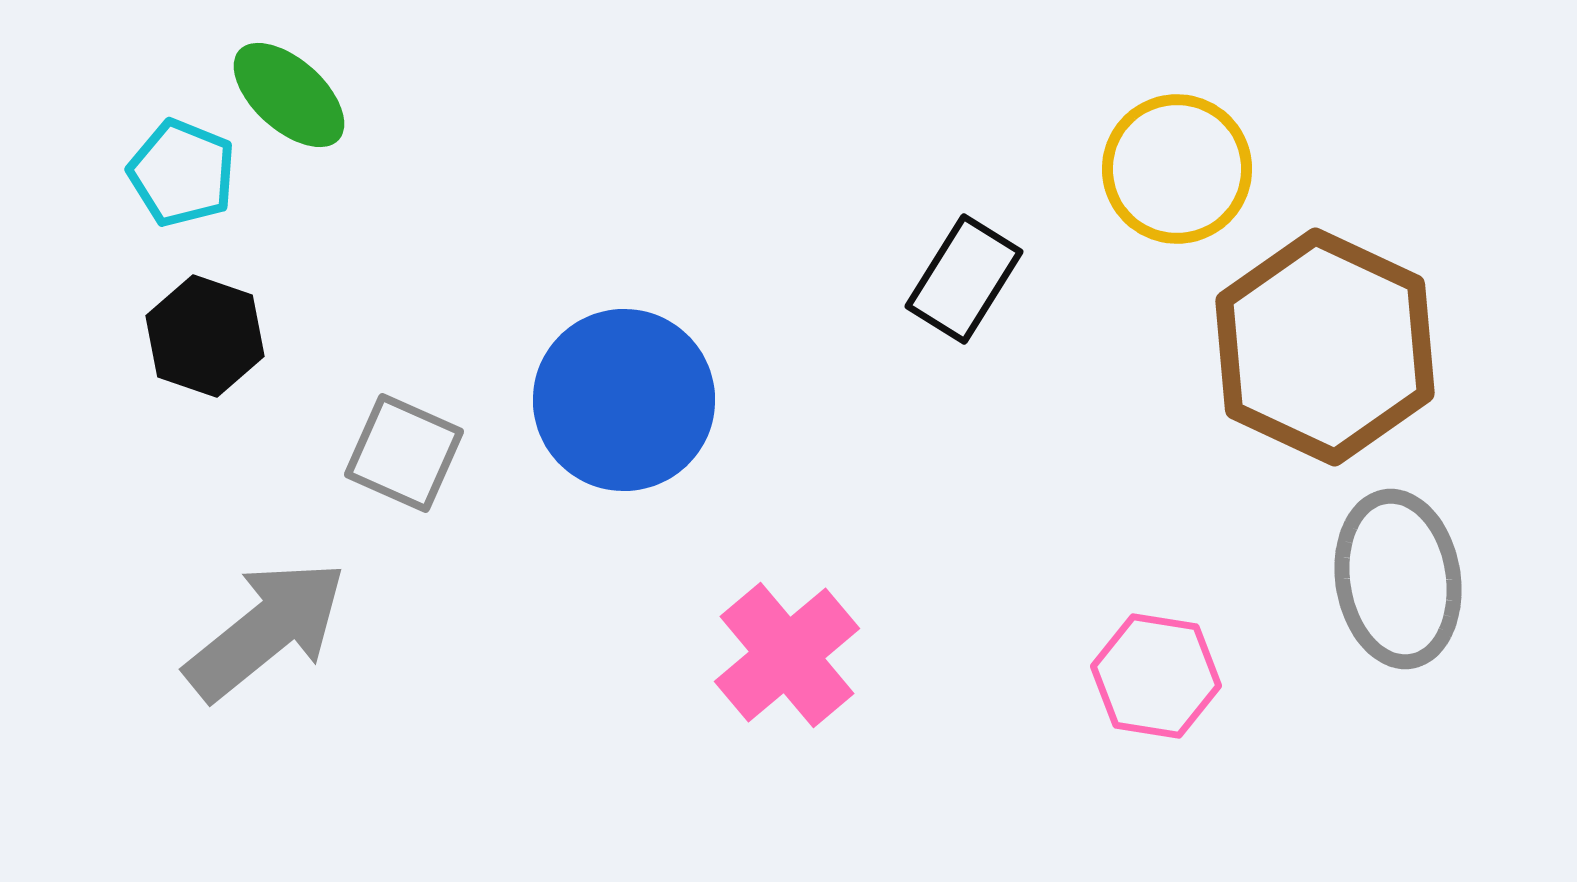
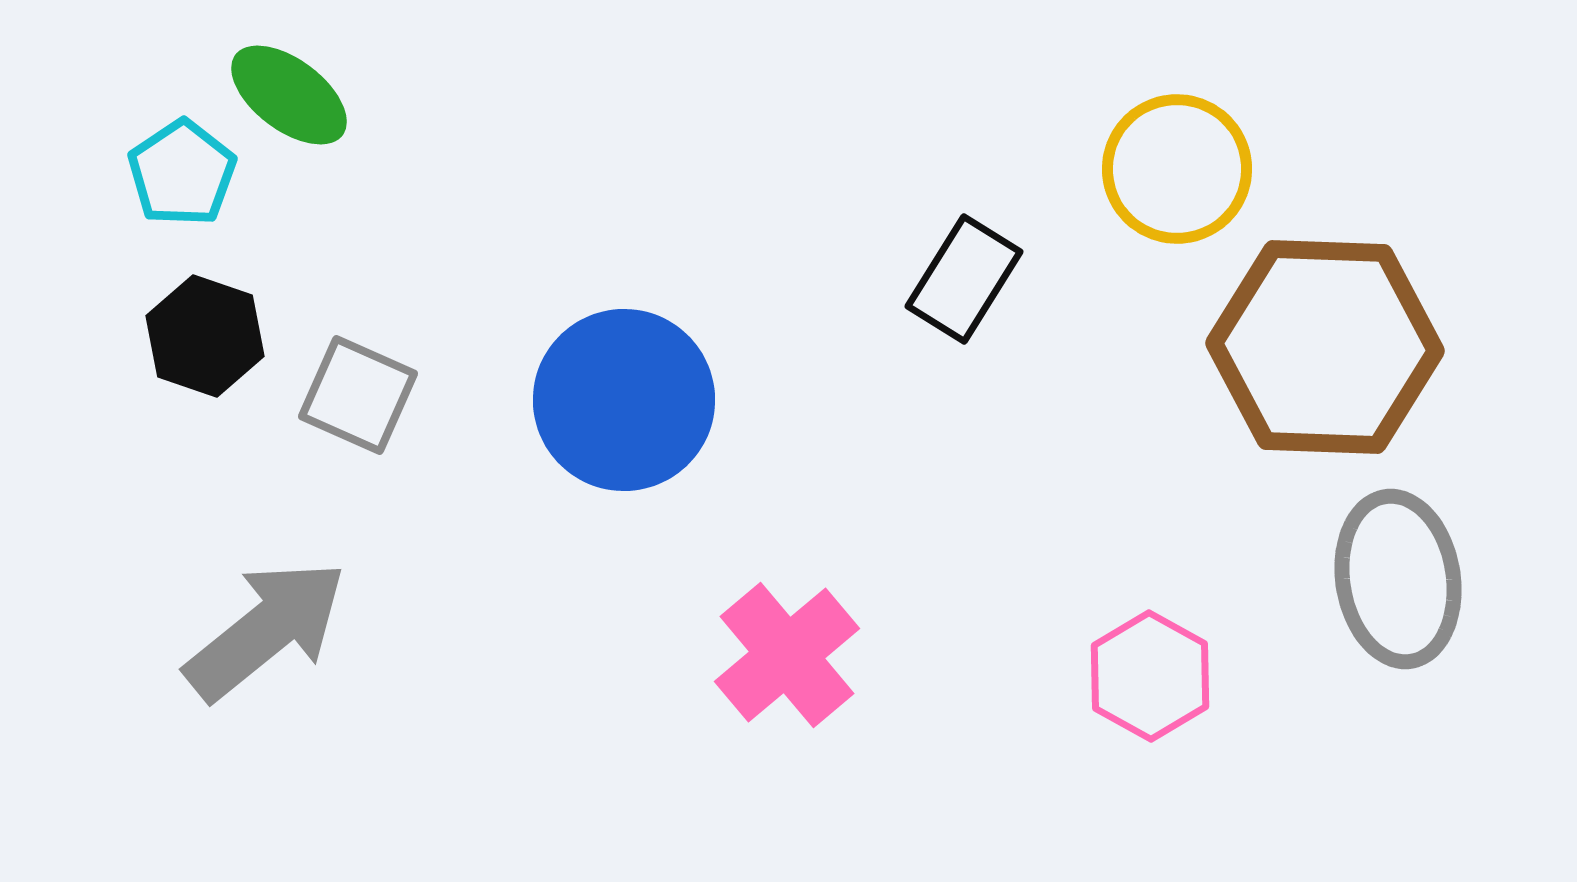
green ellipse: rotated 5 degrees counterclockwise
cyan pentagon: rotated 16 degrees clockwise
brown hexagon: rotated 23 degrees counterclockwise
gray square: moved 46 px left, 58 px up
pink hexagon: moved 6 px left; rotated 20 degrees clockwise
